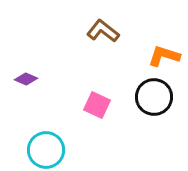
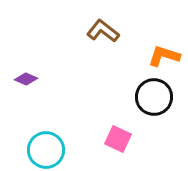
pink square: moved 21 px right, 34 px down
